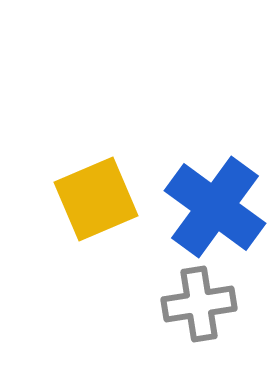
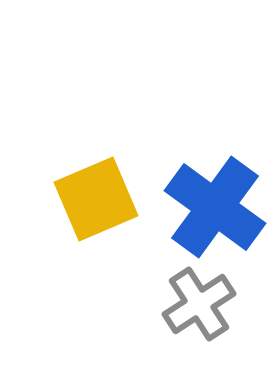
gray cross: rotated 24 degrees counterclockwise
